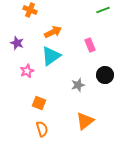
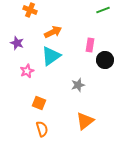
pink rectangle: rotated 32 degrees clockwise
black circle: moved 15 px up
